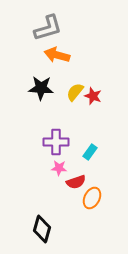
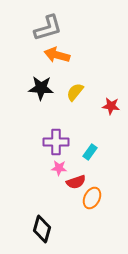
red star: moved 18 px right, 10 px down; rotated 12 degrees counterclockwise
